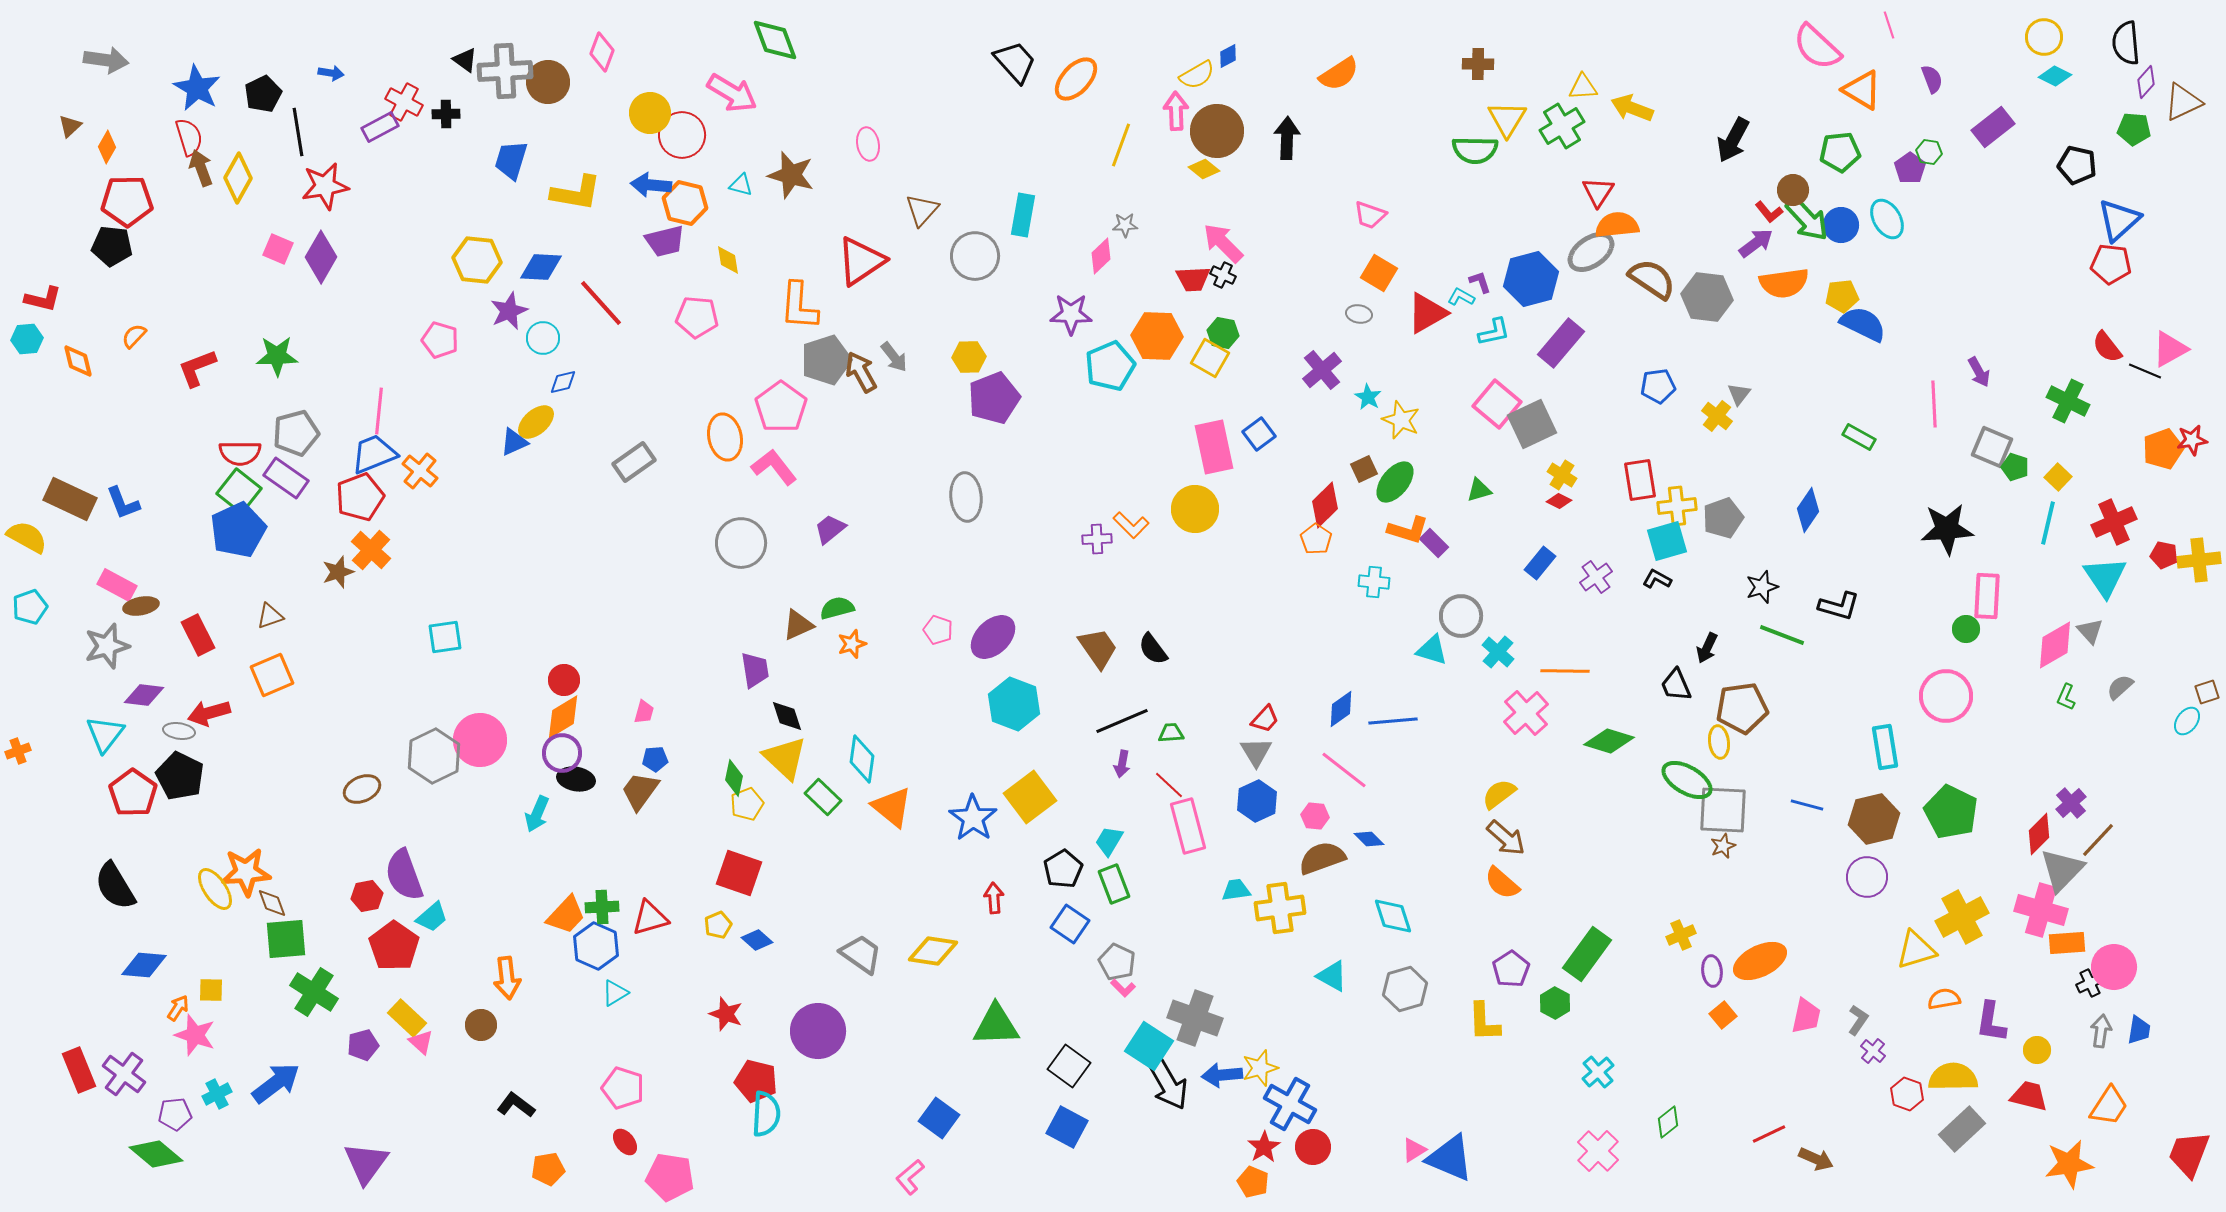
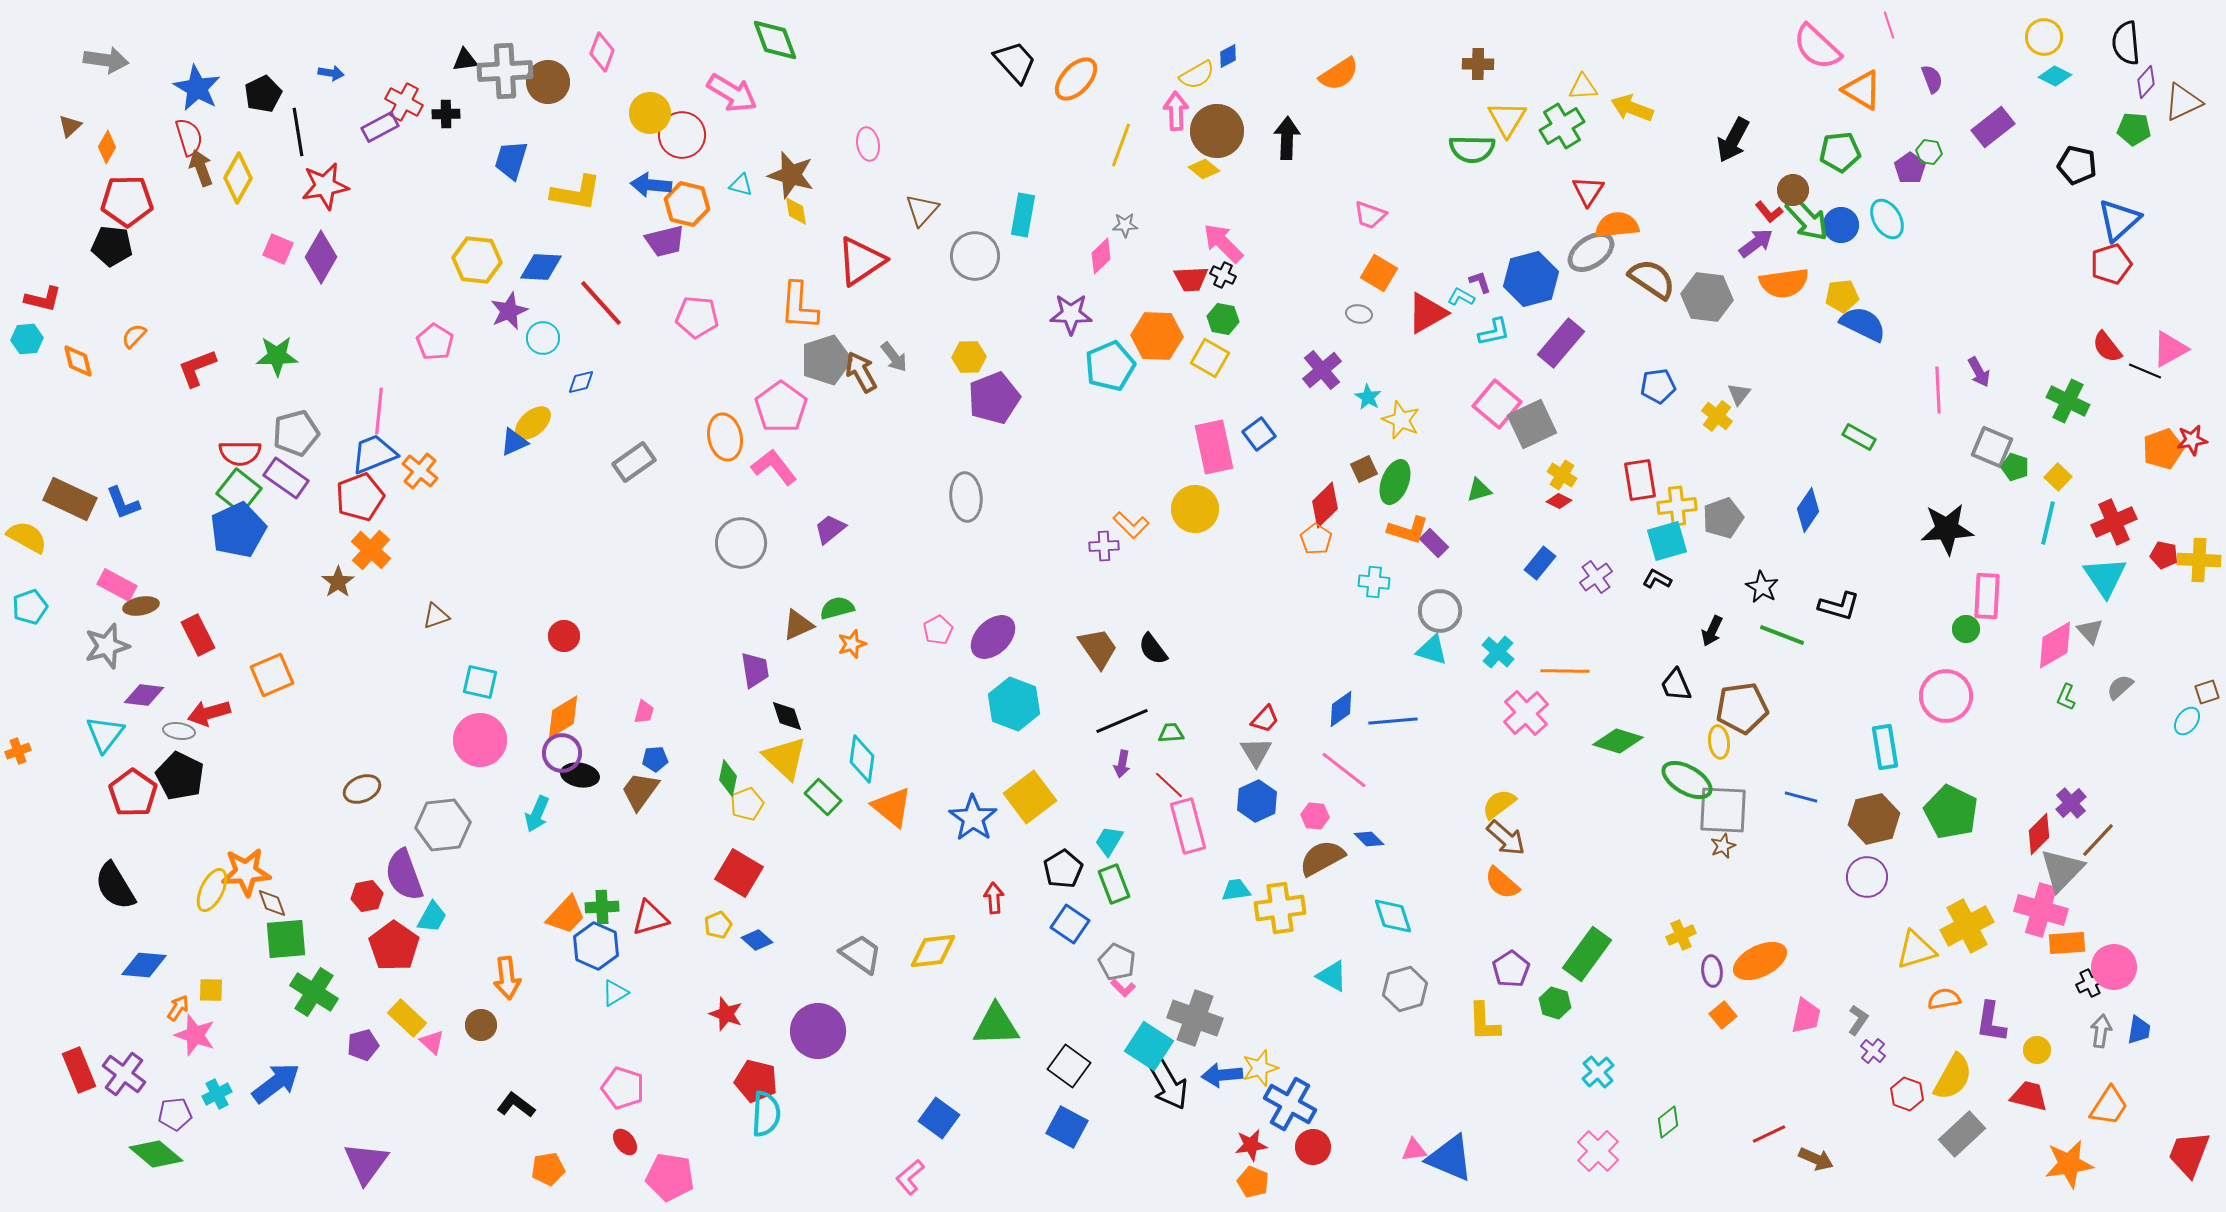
black triangle at (465, 60): rotated 44 degrees counterclockwise
green semicircle at (1475, 150): moved 3 px left, 1 px up
red triangle at (1598, 192): moved 10 px left, 1 px up
orange hexagon at (685, 203): moved 2 px right, 1 px down
yellow diamond at (728, 260): moved 68 px right, 49 px up
red pentagon at (2111, 264): rotated 24 degrees counterclockwise
red trapezoid at (1193, 279): moved 2 px left
green hexagon at (1223, 333): moved 14 px up
pink pentagon at (440, 340): moved 5 px left, 2 px down; rotated 15 degrees clockwise
blue diamond at (563, 382): moved 18 px right
pink line at (1934, 404): moved 4 px right, 14 px up
yellow ellipse at (536, 422): moved 3 px left, 1 px down
green ellipse at (1395, 482): rotated 18 degrees counterclockwise
purple cross at (1097, 539): moved 7 px right, 7 px down
yellow cross at (2199, 560): rotated 9 degrees clockwise
brown star at (338, 572): moved 10 px down; rotated 16 degrees counterclockwise
black star at (1762, 587): rotated 24 degrees counterclockwise
brown triangle at (270, 616): moved 166 px right
gray circle at (1461, 616): moved 21 px left, 5 px up
pink pentagon at (938, 630): rotated 24 degrees clockwise
cyan square at (445, 637): moved 35 px right, 45 px down; rotated 21 degrees clockwise
black arrow at (1707, 648): moved 5 px right, 17 px up
red circle at (564, 680): moved 44 px up
green diamond at (1609, 741): moved 9 px right
gray hexagon at (434, 756): moved 9 px right, 69 px down; rotated 20 degrees clockwise
green diamond at (734, 778): moved 6 px left
black ellipse at (576, 779): moved 4 px right, 4 px up
yellow semicircle at (1499, 794): moved 10 px down
blue line at (1807, 805): moved 6 px left, 8 px up
brown semicircle at (1322, 858): rotated 9 degrees counterclockwise
red square at (739, 873): rotated 12 degrees clockwise
yellow ellipse at (215, 889): moved 3 px left, 1 px down; rotated 60 degrees clockwise
cyan trapezoid at (432, 917): rotated 20 degrees counterclockwise
yellow cross at (1962, 917): moved 5 px right, 9 px down
yellow diamond at (933, 951): rotated 15 degrees counterclockwise
green hexagon at (1555, 1003): rotated 12 degrees counterclockwise
pink triangle at (421, 1042): moved 11 px right
yellow semicircle at (1953, 1077): rotated 120 degrees clockwise
gray rectangle at (1962, 1129): moved 5 px down
red star at (1264, 1147): moved 13 px left, 2 px up; rotated 24 degrees clockwise
pink triangle at (1414, 1150): rotated 24 degrees clockwise
